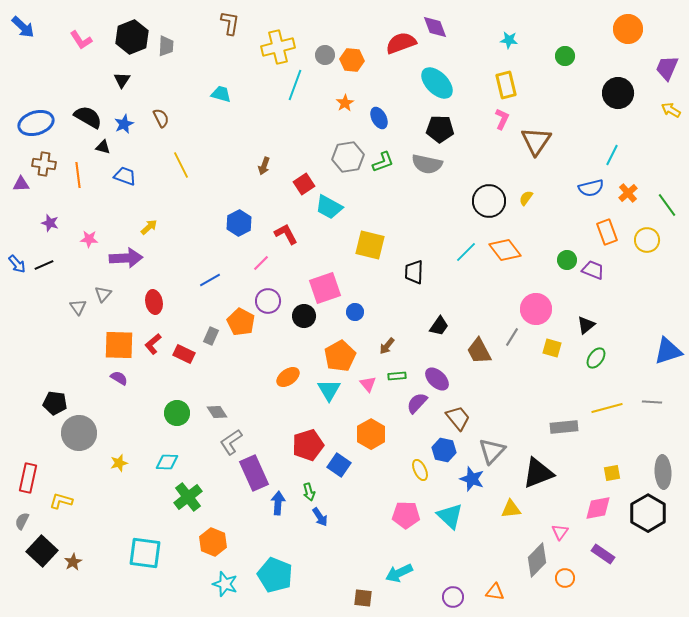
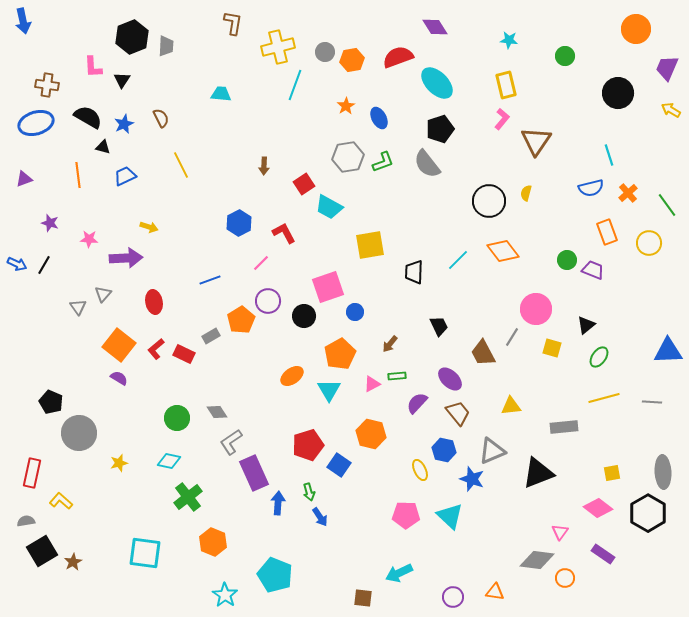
brown L-shape at (230, 23): moved 3 px right
blue arrow at (23, 27): moved 6 px up; rotated 35 degrees clockwise
purple diamond at (435, 27): rotated 12 degrees counterclockwise
orange circle at (628, 29): moved 8 px right
pink L-shape at (81, 40): moved 12 px right, 27 px down; rotated 30 degrees clockwise
red semicircle at (401, 43): moved 3 px left, 14 px down
gray circle at (325, 55): moved 3 px up
orange hexagon at (352, 60): rotated 15 degrees counterclockwise
cyan trapezoid at (221, 94): rotated 10 degrees counterclockwise
orange star at (345, 103): moved 1 px right, 3 px down
pink L-shape at (502, 119): rotated 15 degrees clockwise
black pentagon at (440, 129): rotated 20 degrees counterclockwise
cyan line at (612, 155): moved 3 px left; rotated 45 degrees counterclockwise
brown cross at (44, 164): moved 3 px right, 79 px up
gray semicircle at (427, 164): rotated 40 degrees clockwise
brown arrow at (264, 166): rotated 18 degrees counterclockwise
blue trapezoid at (125, 176): rotated 45 degrees counterclockwise
purple triangle at (21, 184): moved 3 px right, 5 px up; rotated 18 degrees counterclockwise
yellow semicircle at (526, 198): moved 5 px up; rotated 21 degrees counterclockwise
yellow arrow at (149, 227): rotated 60 degrees clockwise
red L-shape at (286, 234): moved 2 px left, 1 px up
yellow circle at (647, 240): moved 2 px right, 3 px down
yellow square at (370, 245): rotated 24 degrees counterclockwise
orange diamond at (505, 250): moved 2 px left, 1 px down
cyan line at (466, 252): moved 8 px left, 8 px down
blue arrow at (17, 264): rotated 24 degrees counterclockwise
black line at (44, 265): rotated 36 degrees counterclockwise
blue line at (210, 280): rotated 10 degrees clockwise
pink square at (325, 288): moved 3 px right, 1 px up
orange pentagon at (241, 322): moved 2 px up; rotated 12 degrees clockwise
black trapezoid at (439, 326): rotated 60 degrees counterclockwise
gray rectangle at (211, 336): rotated 36 degrees clockwise
red L-shape at (153, 344): moved 3 px right, 5 px down
orange square at (119, 345): rotated 36 degrees clockwise
brown arrow at (387, 346): moved 3 px right, 2 px up
brown trapezoid at (479, 351): moved 4 px right, 2 px down
blue triangle at (668, 351): rotated 16 degrees clockwise
orange pentagon at (340, 356): moved 2 px up
green ellipse at (596, 358): moved 3 px right, 1 px up
orange ellipse at (288, 377): moved 4 px right, 1 px up
purple ellipse at (437, 379): moved 13 px right
pink triangle at (368, 384): moved 4 px right; rotated 42 degrees clockwise
black pentagon at (55, 403): moved 4 px left, 1 px up; rotated 15 degrees clockwise
yellow line at (607, 408): moved 3 px left, 10 px up
green circle at (177, 413): moved 5 px down
brown trapezoid at (458, 418): moved 5 px up
orange hexagon at (371, 434): rotated 16 degrees counterclockwise
gray triangle at (492, 451): rotated 24 degrees clockwise
cyan diamond at (167, 462): moved 2 px right, 1 px up; rotated 10 degrees clockwise
red rectangle at (28, 478): moved 4 px right, 5 px up
yellow L-shape at (61, 501): rotated 25 degrees clockwise
pink diamond at (598, 508): rotated 48 degrees clockwise
yellow triangle at (511, 509): moved 103 px up
gray semicircle at (22, 521): moved 4 px right; rotated 54 degrees clockwise
black square at (42, 551): rotated 16 degrees clockwise
gray diamond at (537, 560): rotated 52 degrees clockwise
cyan star at (225, 584): moved 11 px down; rotated 15 degrees clockwise
